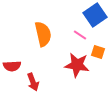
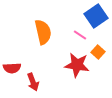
blue square: moved 1 px right, 1 px down
orange semicircle: moved 2 px up
orange square: rotated 24 degrees clockwise
red semicircle: moved 2 px down
